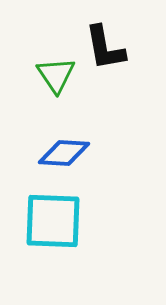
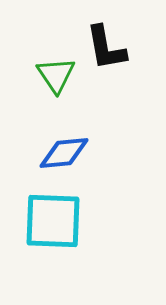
black L-shape: moved 1 px right
blue diamond: rotated 9 degrees counterclockwise
